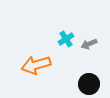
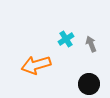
gray arrow: moved 2 px right; rotated 91 degrees clockwise
